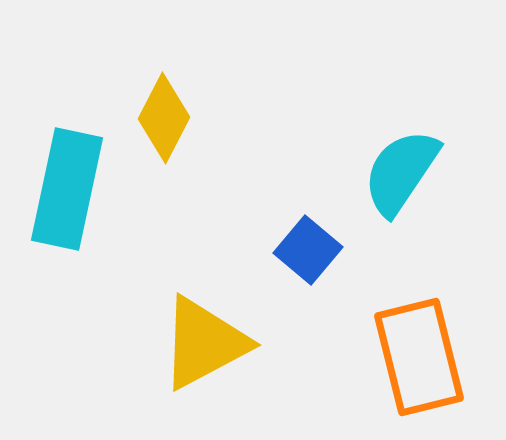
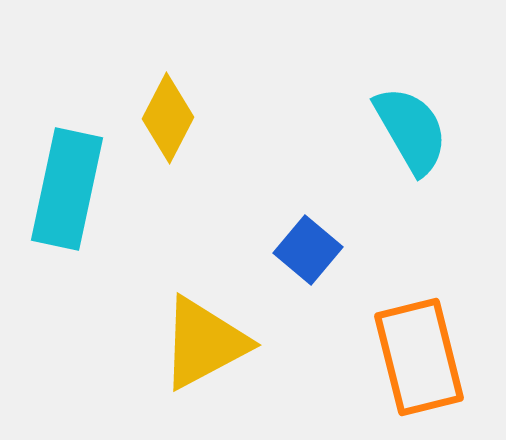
yellow diamond: moved 4 px right
cyan semicircle: moved 10 px right, 42 px up; rotated 116 degrees clockwise
